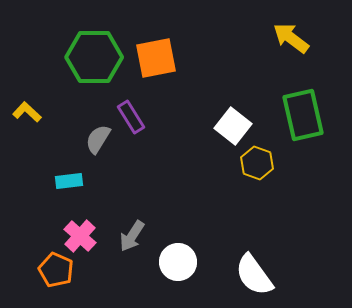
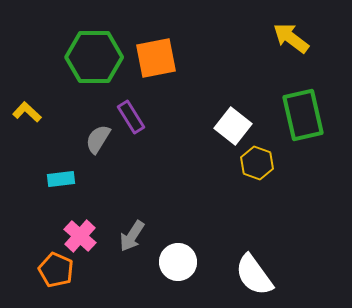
cyan rectangle: moved 8 px left, 2 px up
